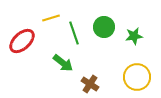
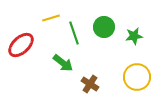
red ellipse: moved 1 px left, 4 px down
